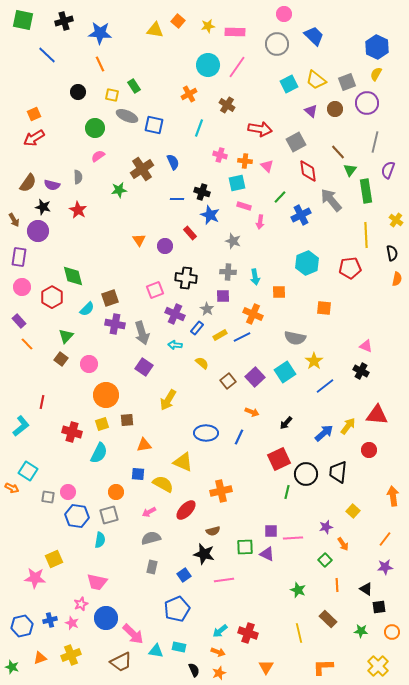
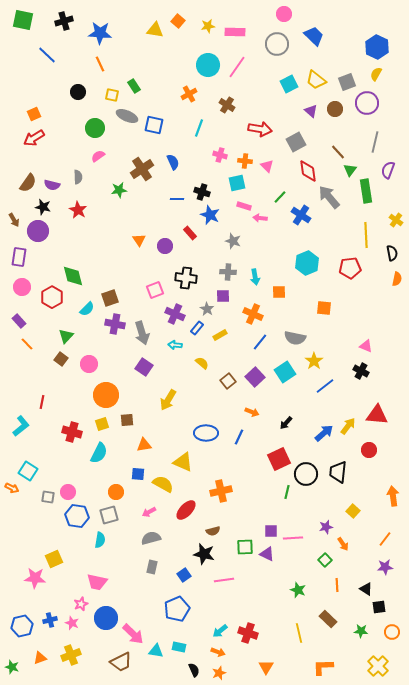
gray arrow at (331, 200): moved 2 px left, 3 px up
blue cross at (301, 215): rotated 30 degrees counterclockwise
pink arrow at (260, 222): moved 4 px up; rotated 88 degrees clockwise
blue line at (242, 337): moved 18 px right, 5 px down; rotated 24 degrees counterclockwise
